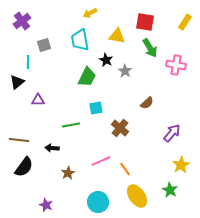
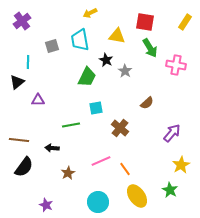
gray square: moved 8 px right, 1 px down
